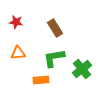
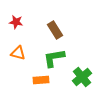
brown rectangle: moved 2 px down
orange triangle: rotated 21 degrees clockwise
green cross: moved 8 px down
